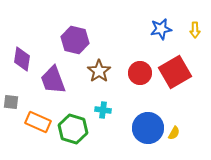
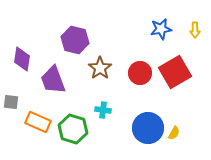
brown star: moved 1 px right, 3 px up
